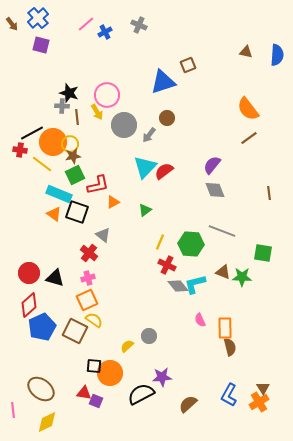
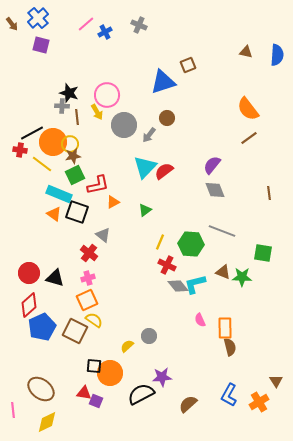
brown triangle at (263, 388): moved 13 px right, 7 px up
